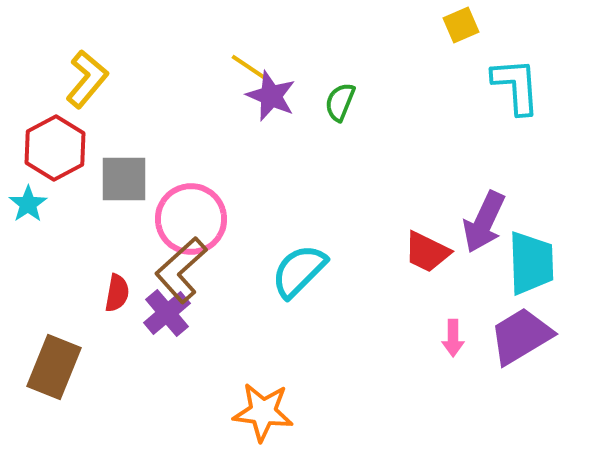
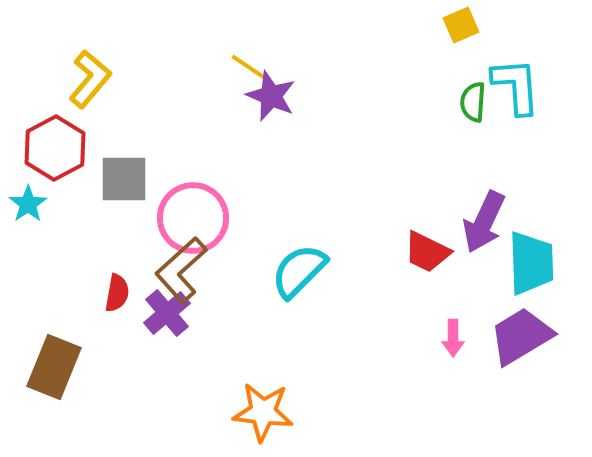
yellow L-shape: moved 3 px right
green semicircle: moved 133 px right; rotated 18 degrees counterclockwise
pink circle: moved 2 px right, 1 px up
